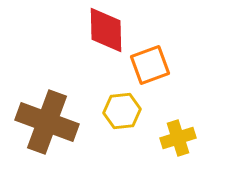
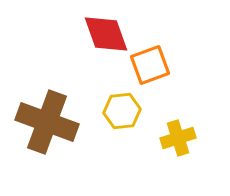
red diamond: moved 4 px down; rotated 18 degrees counterclockwise
